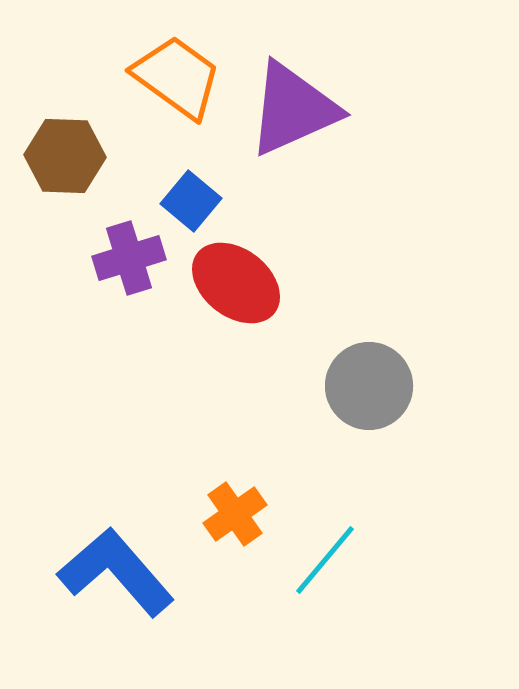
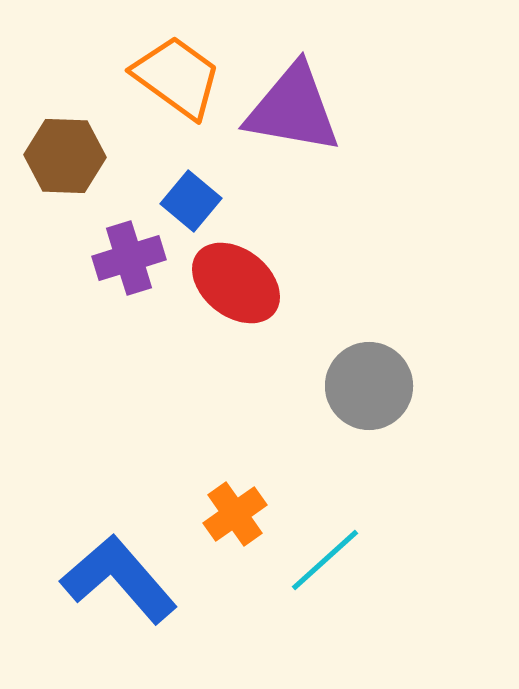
purple triangle: rotated 34 degrees clockwise
cyan line: rotated 8 degrees clockwise
blue L-shape: moved 3 px right, 7 px down
